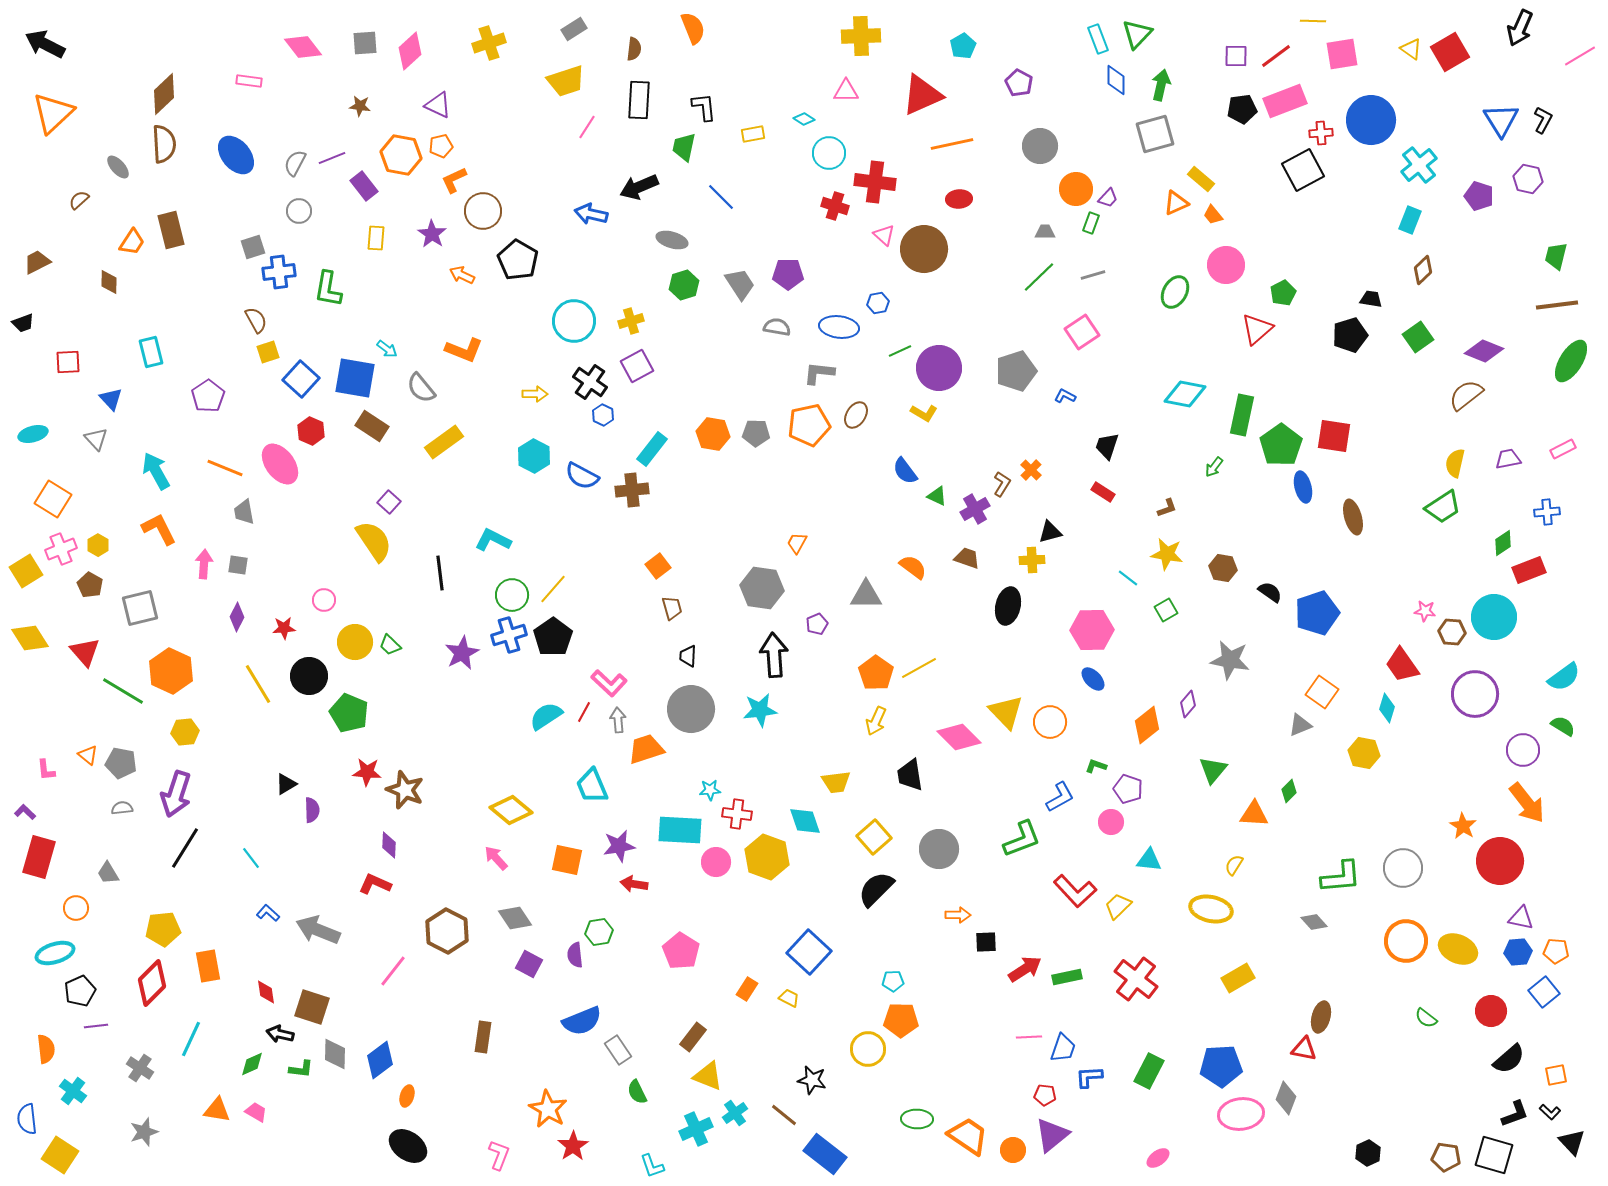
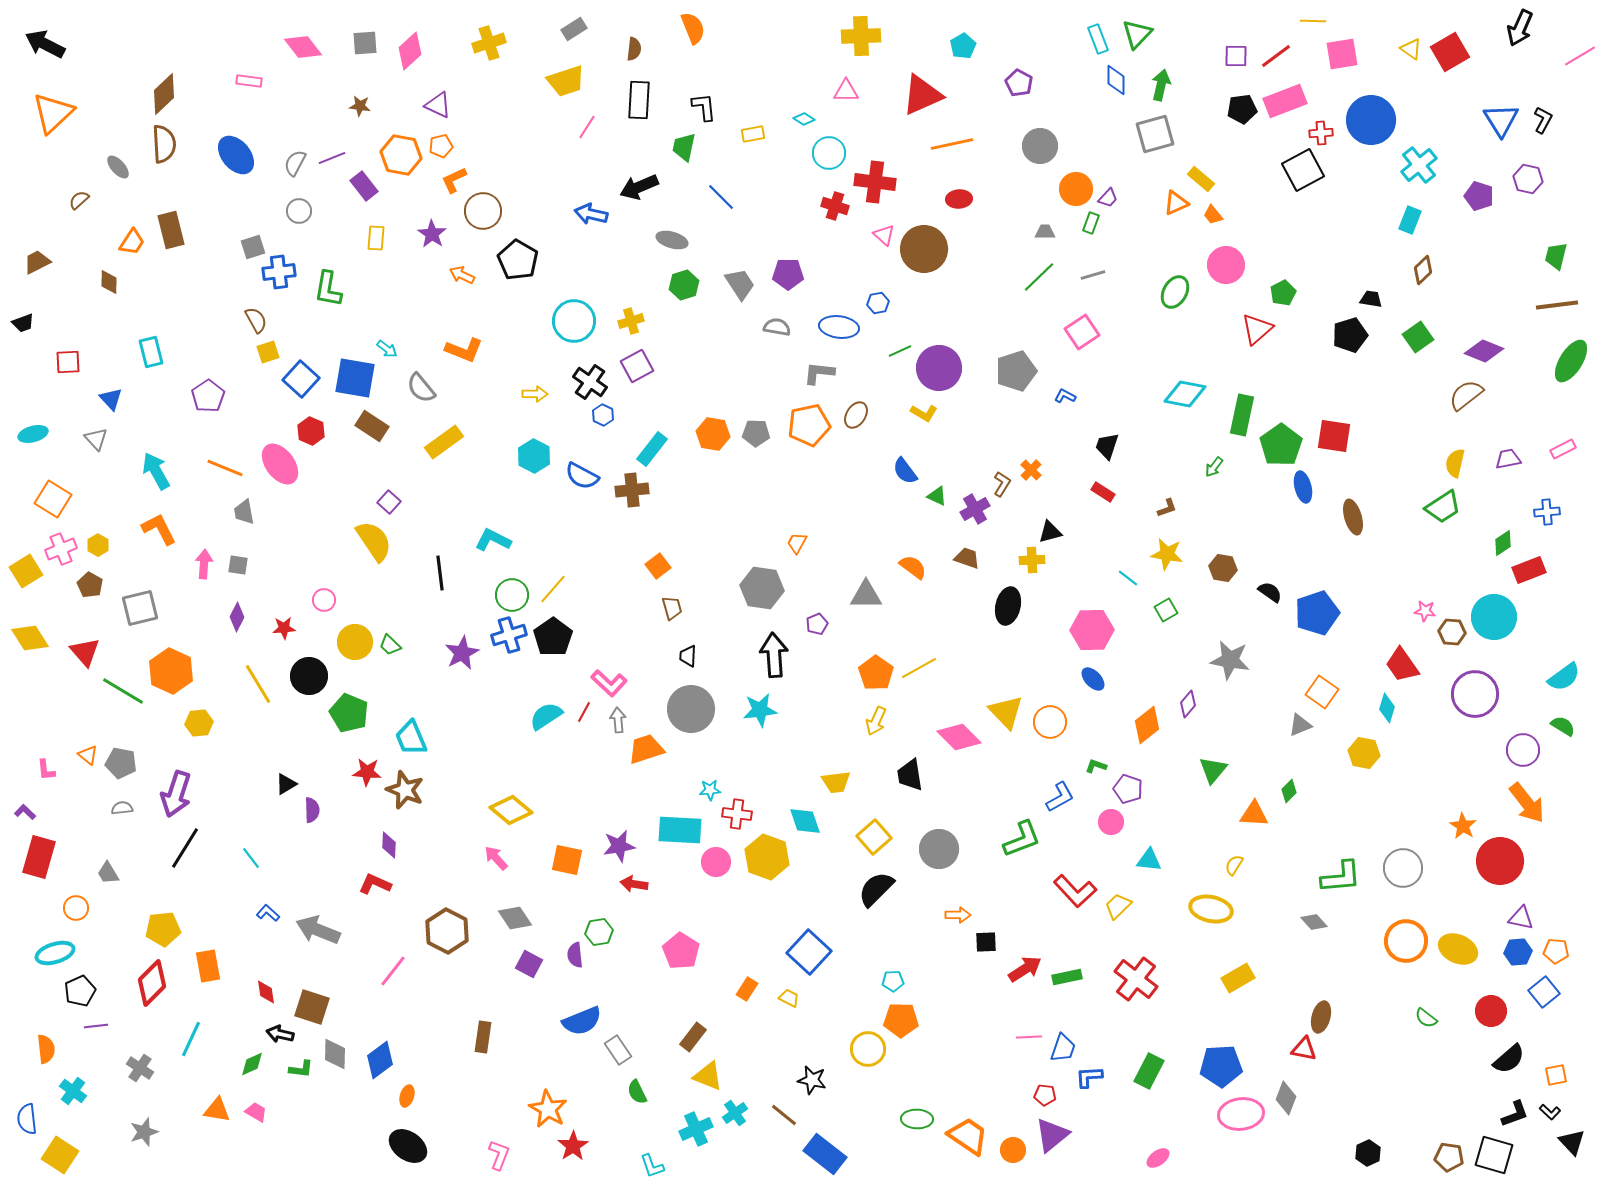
yellow hexagon at (185, 732): moved 14 px right, 9 px up
cyan trapezoid at (592, 786): moved 181 px left, 48 px up
brown pentagon at (1446, 1157): moved 3 px right
